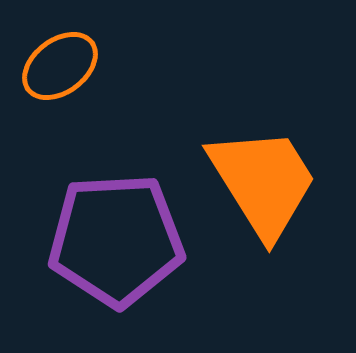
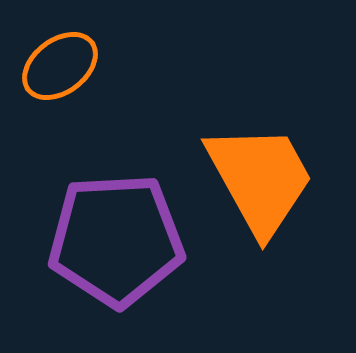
orange trapezoid: moved 3 px left, 3 px up; rotated 3 degrees clockwise
